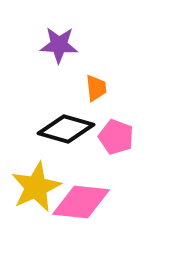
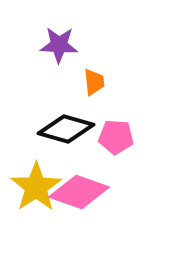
orange trapezoid: moved 2 px left, 6 px up
pink pentagon: rotated 16 degrees counterclockwise
yellow star: rotated 9 degrees counterclockwise
pink diamond: moved 2 px left, 10 px up; rotated 14 degrees clockwise
